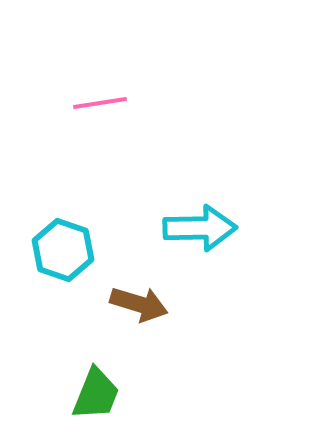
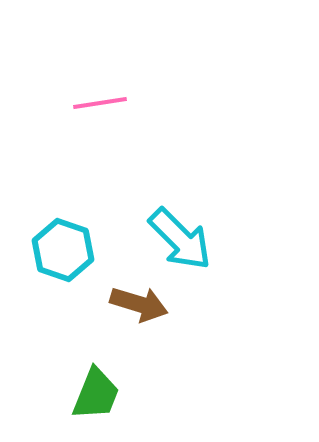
cyan arrow: moved 20 px left, 11 px down; rotated 46 degrees clockwise
